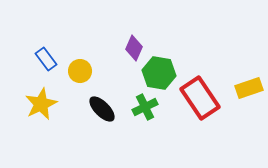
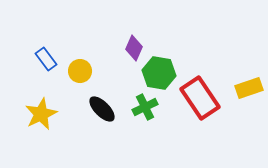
yellow star: moved 10 px down
